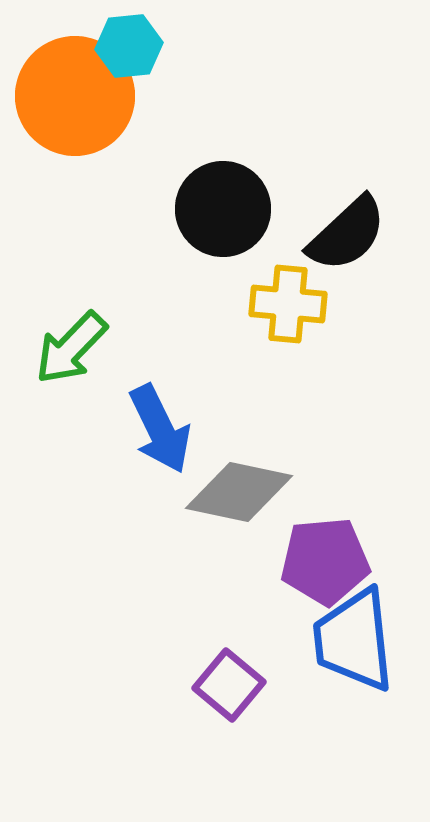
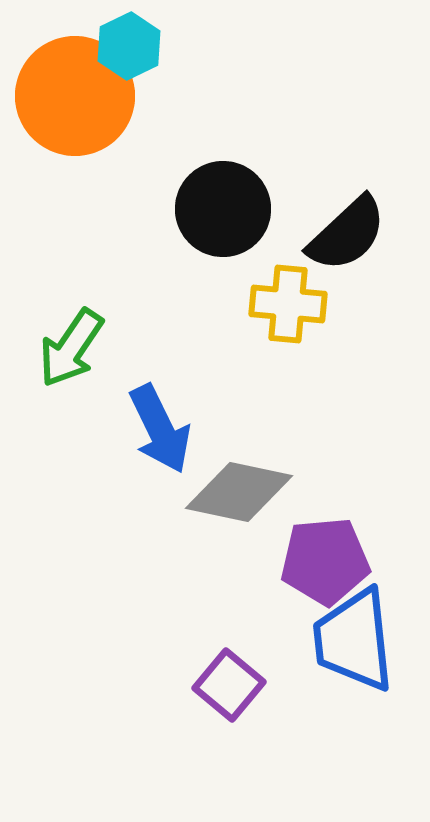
cyan hexagon: rotated 20 degrees counterclockwise
green arrow: rotated 10 degrees counterclockwise
